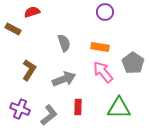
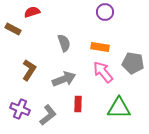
gray pentagon: rotated 25 degrees counterclockwise
red rectangle: moved 3 px up
gray L-shape: moved 1 px left
